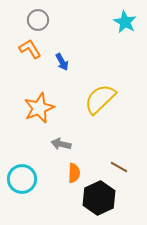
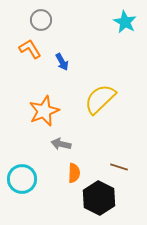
gray circle: moved 3 px right
orange star: moved 5 px right, 3 px down
brown line: rotated 12 degrees counterclockwise
black hexagon: rotated 8 degrees counterclockwise
